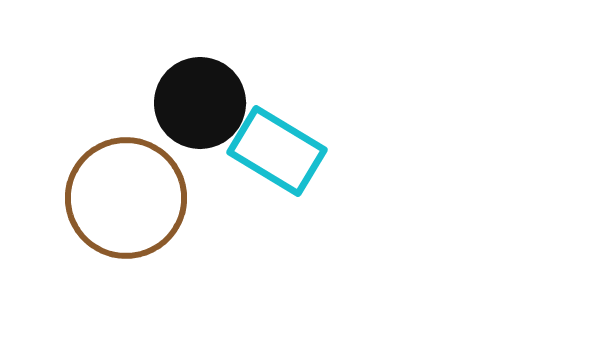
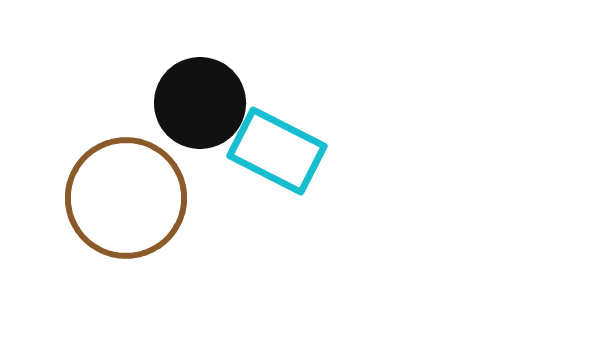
cyan rectangle: rotated 4 degrees counterclockwise
